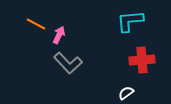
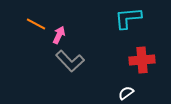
cyan L-shape: moved 2 px left, 3 px up
gray L-shape: moved 2 px right, 2 px up
